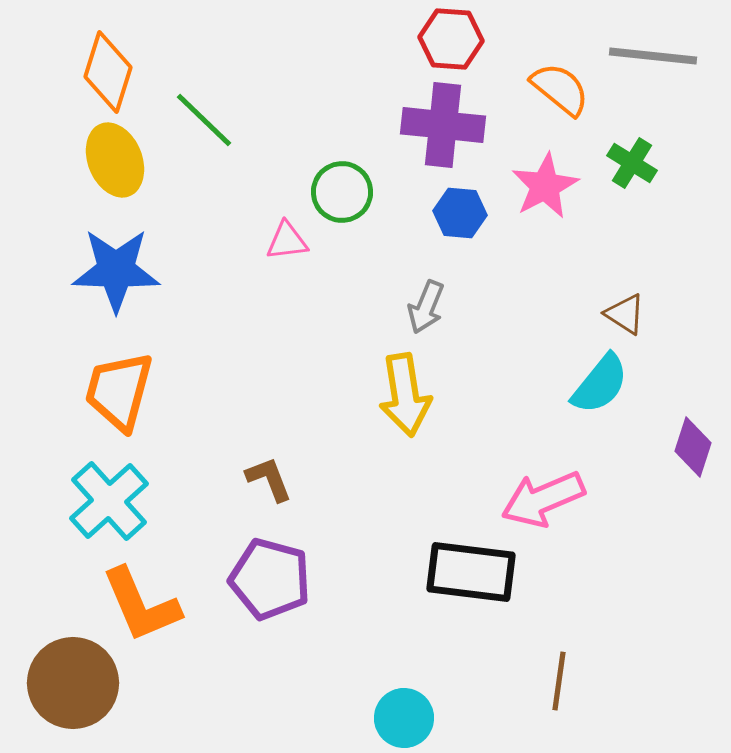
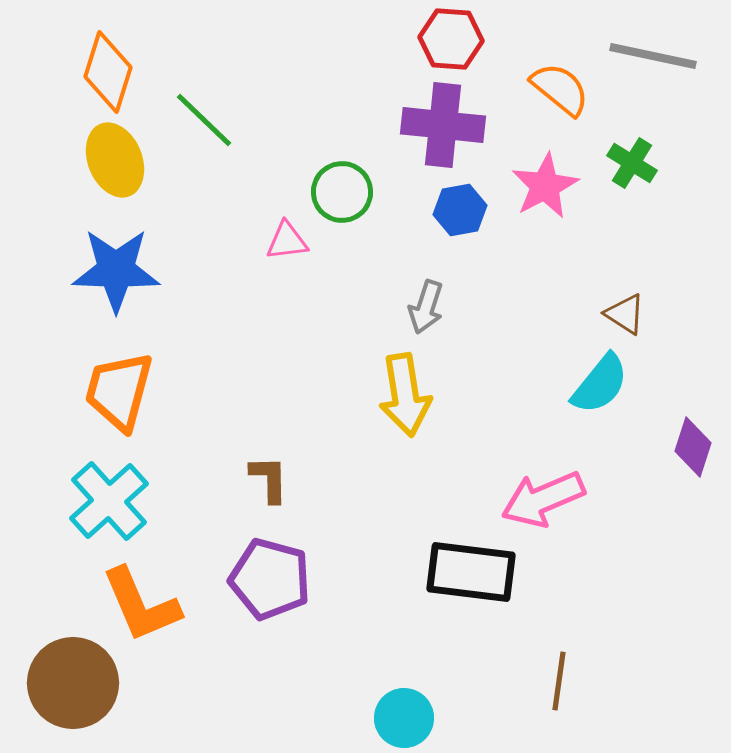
gray line: rotated 6 degrees clockwise
blue hexagon: moved 3 px up; rotated 15 degrees counterclockwise
gray arrow: rotated 4 degrees counterclockwise
brown L-shape: rotated 20 degrees clockwise
